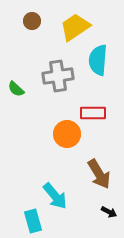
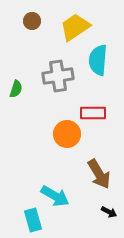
green semicircle: rotated 114 degrees counterclockwise
cyan arrow: rotated 20 degrees counterclockwise
cyan rectangle: moved 1 px up
